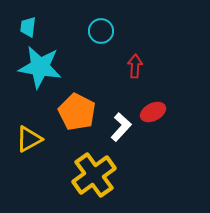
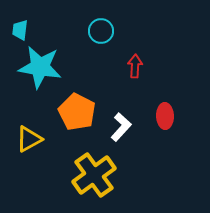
cyan trapezoid: moved 8 px left, 3 px down
red ellipse: moved 12 px right, 4 px down; rotated 65 degrees counterclockwise
